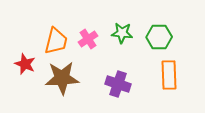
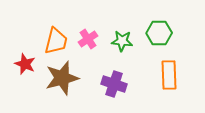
green star: moved 8 px down
green hexagon: moved 4 px up
brown star: rotated 12 degrees counterclockwise
purple cross: moved 4 px left
